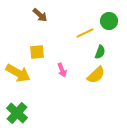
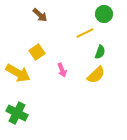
green circle: moved 5 px left, 7 px up
yellow square: rotated 28 degrees counterclockwise
green cross: rotated 15 degrees counterclockwise
